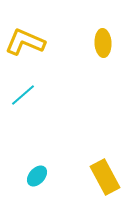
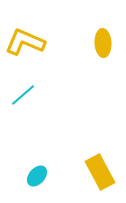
yellow rectangle: moved 5 px left, 5 px up
